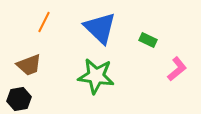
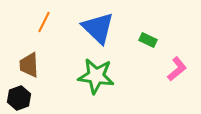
blue triangle: moved 2 px left
brown trapezoid: rotated 108 degrees clockwise
black hexagon: moved 1 px up; rotated 10 degrees counterclockwise
